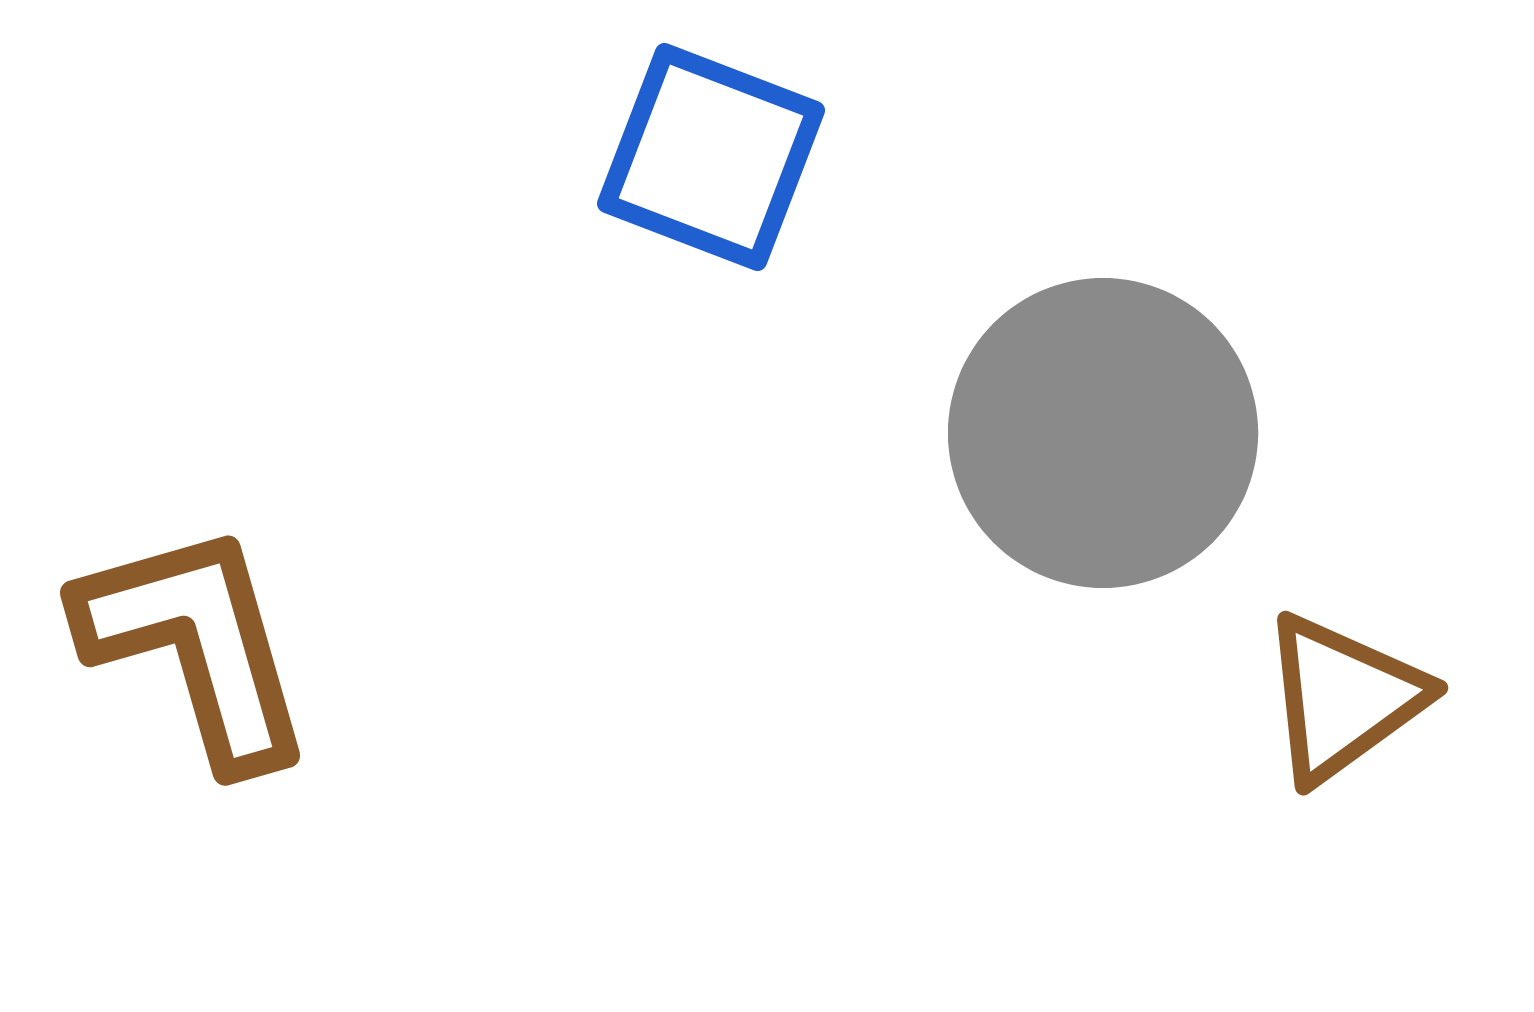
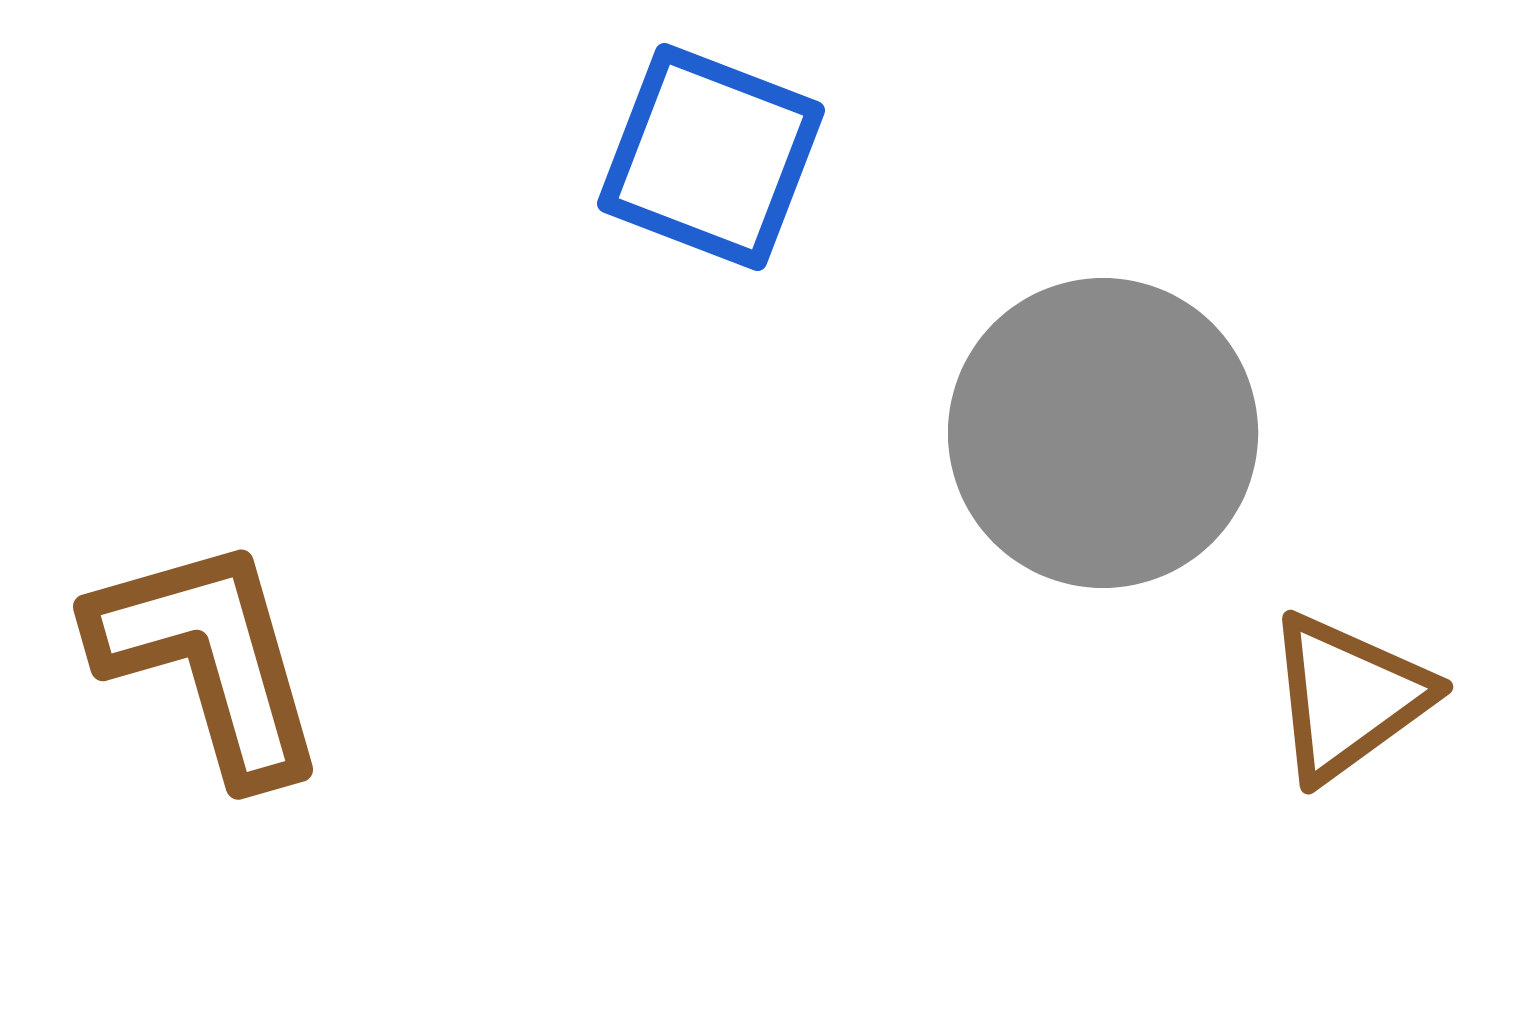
brown L-shape: moved 13 px right, 14 px down
brown triangle: moved 5 px right, 1 px up
